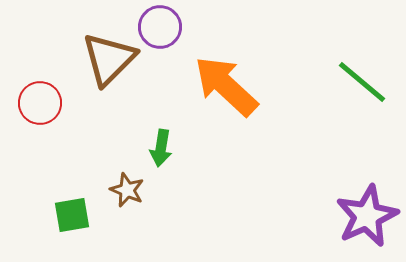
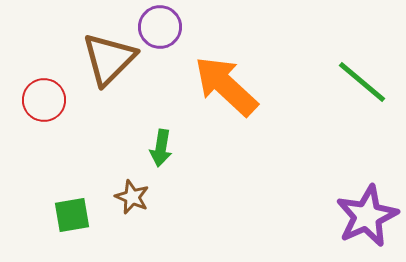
red circle: moved 4 px right, 3 px up
brown star: moved 5 px right, 7 px down
